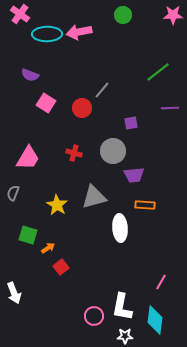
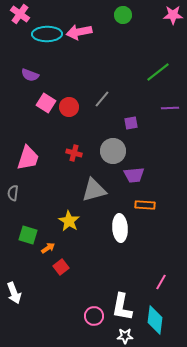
gray line: moved 9 px down
red circle: moved 13 px left, 1 px up
pink trapezoid: rotated 12 degrees counterclockwise
gray semicircle: rotated 14 degrees counterclockwise
gray triangle: moved 7 px up
yellow star: moved 12 px right, 16 px down
